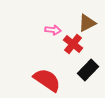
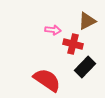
brown triangle: moved 2 px up
red cross: rotated 24 degrees counterclockwise
black rectangle: moved 3 px left, 3 px up
